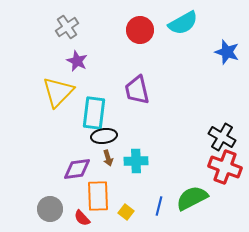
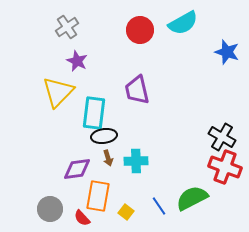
orange rectangle: rotated 12 degrees clockwise
blue line: rotated 48 degrees counterclockwise
